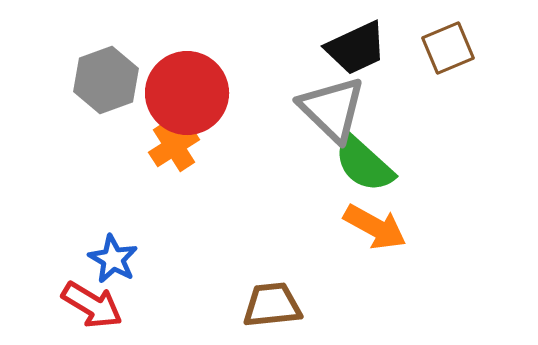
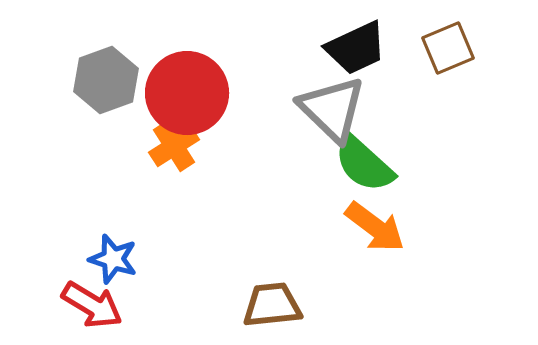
orange arrow: rotated 8 degrees clockwise
blue star: rotated 12 degrees counterclockwise
